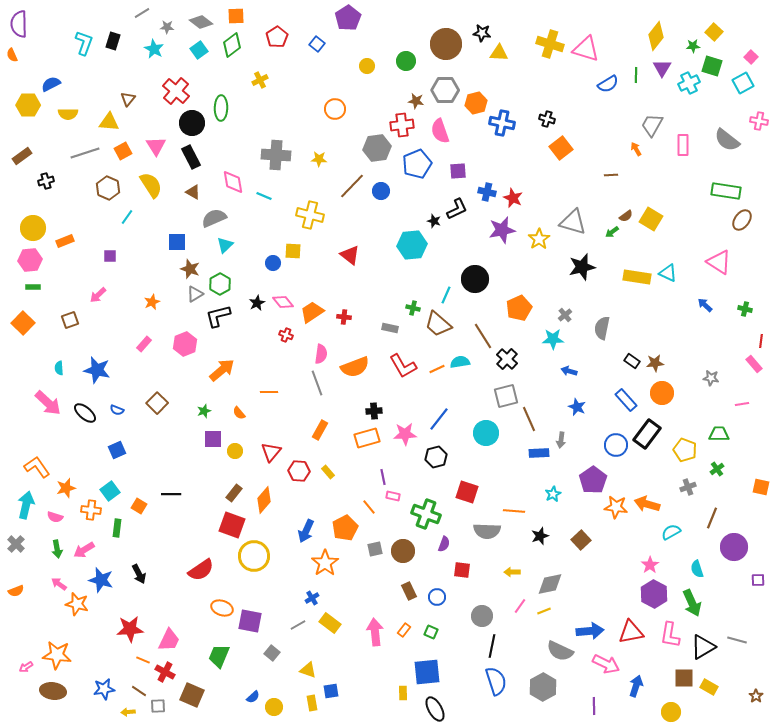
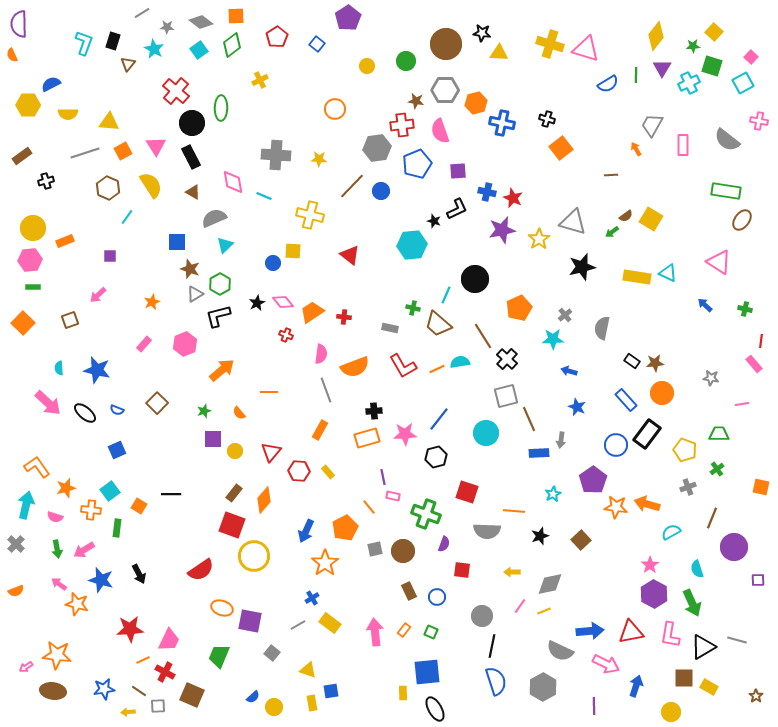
brown triangle at (128, 99): moved 35 px up
gray line at (317, 383): moved 9 px right, 7 px down
orange line at (143, 660): rotated 48 degrees counterclockwise
